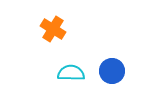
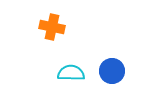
orange cross: moved 1 px left, 2 px up; rotated 20 degrees counterclockwise
